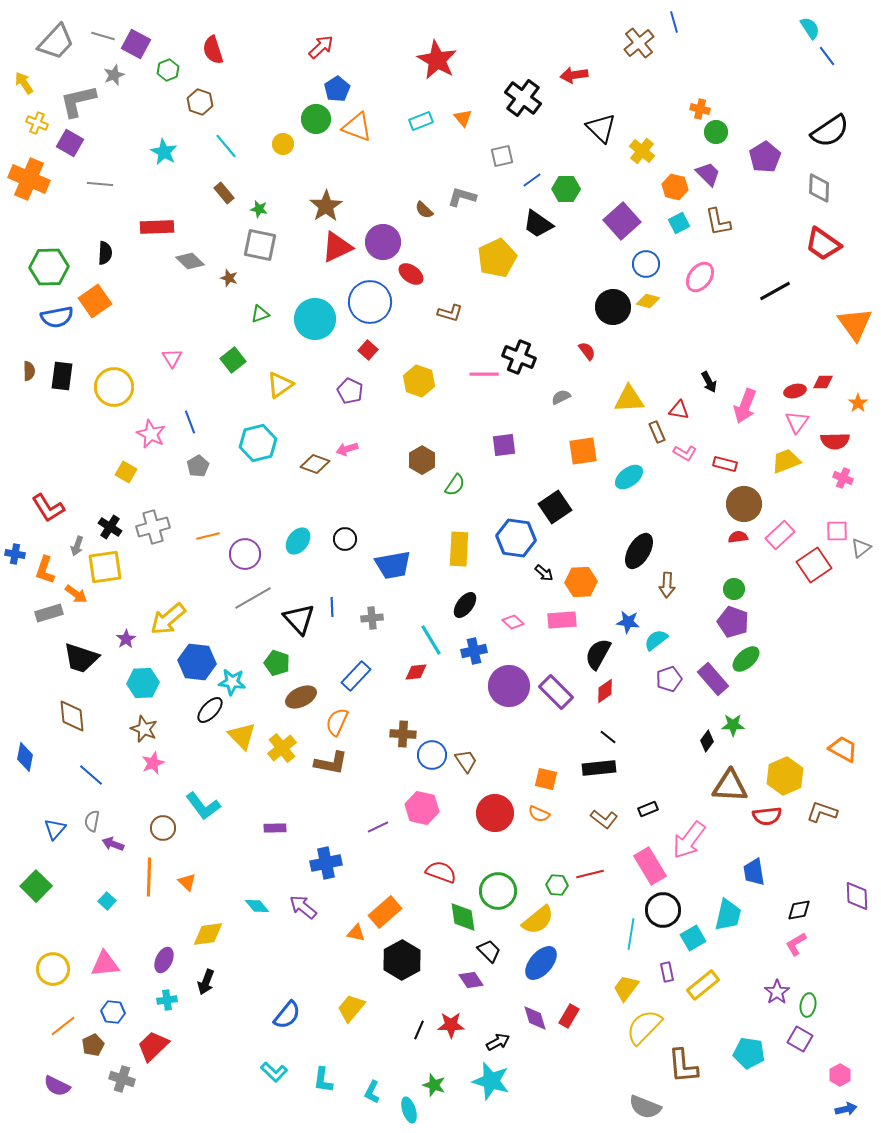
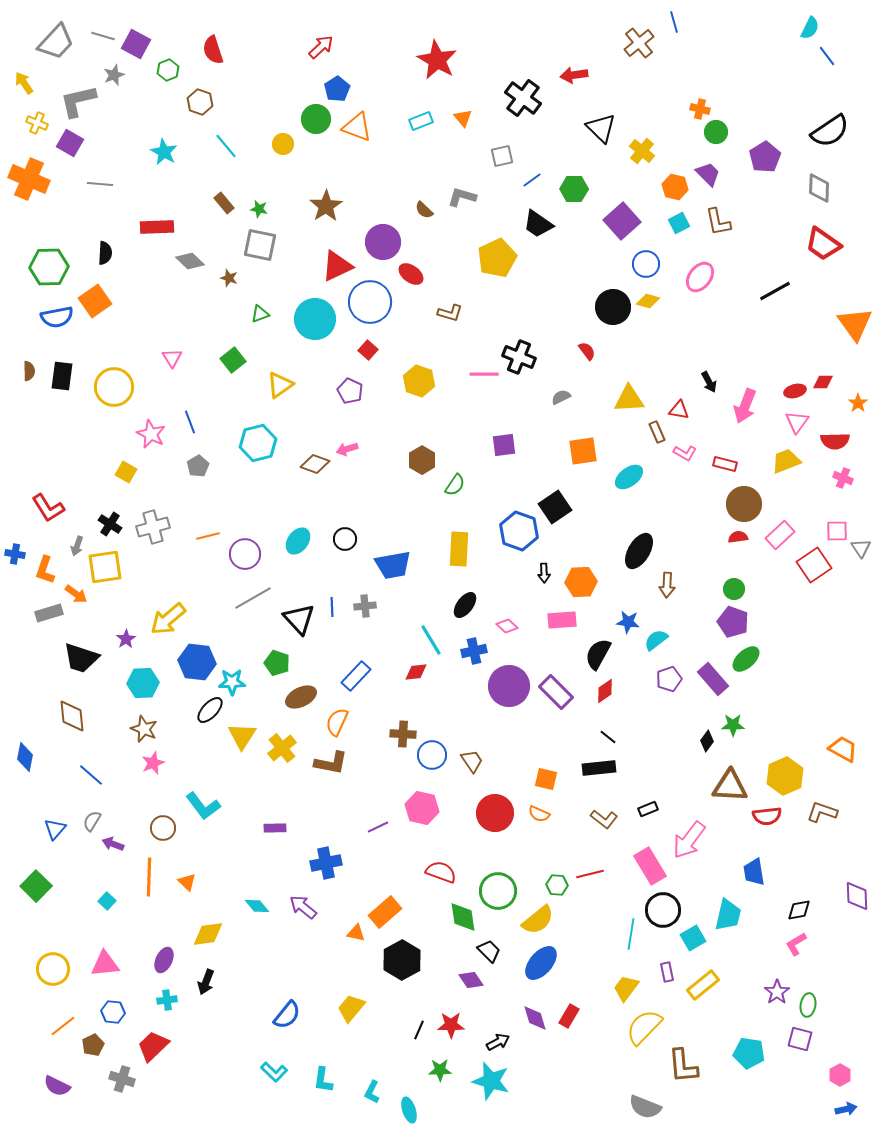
cyan semicircle at (810, 28): rotated 60 degrees clockwise
green hexagon at (566, 189): moved 8 px right
brown rectangle at (224, 193): moved 10 px down
red triangle at (337, 247): moved 19 px down
black cross at (110, 527): moved 3 px up
blue hexagon at (516, 538): moved 3 px right, 7 px up; rotated 12 degrees clockwise
gray triangle at (861, 548): rotated 25 degrees counterclockwise
black arrow at (544, 573): rotated 48 degrees clockwise
gray cross at (372, 618): moved 7 px left, 12 px up
pink diamond at (513, 622): moved 6 px left, 4 px down
cyan star at (232, 682): rotated 8 degrees counterclockwise
yellow triangle at (242, 736): rotated 16 degrees clockwise
brown trapezoid at (466, 761): moved 6 px right
gray semicircle at (92, 821): rotated 20 degrees clockwise
purple square at (800, 1039): rotated 15 degrees counterclockwise
green star at (434, 1085): moved 6 px right, 15 px up; rotated 20 degrees counterclockwise
